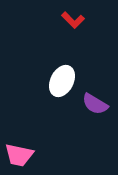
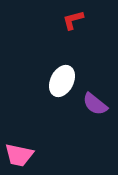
red L-shape: rotated 120 degrees clockwise
purple semicircle: rotated 8 degrees clockwise
